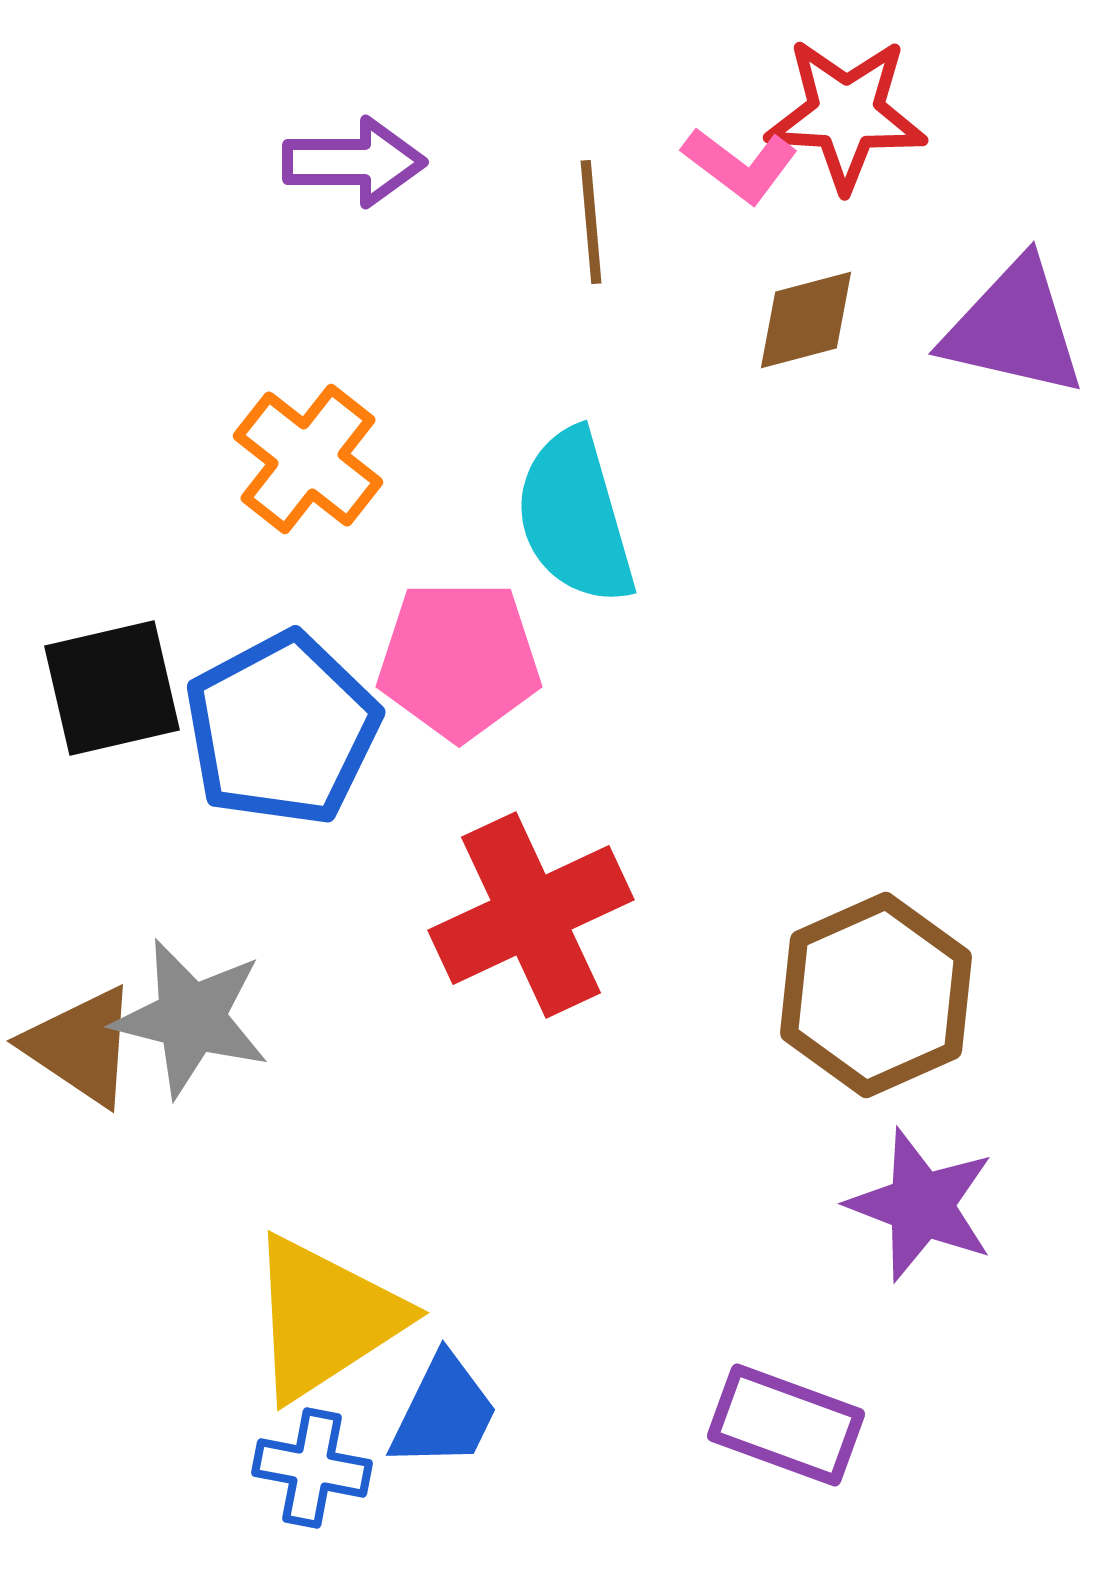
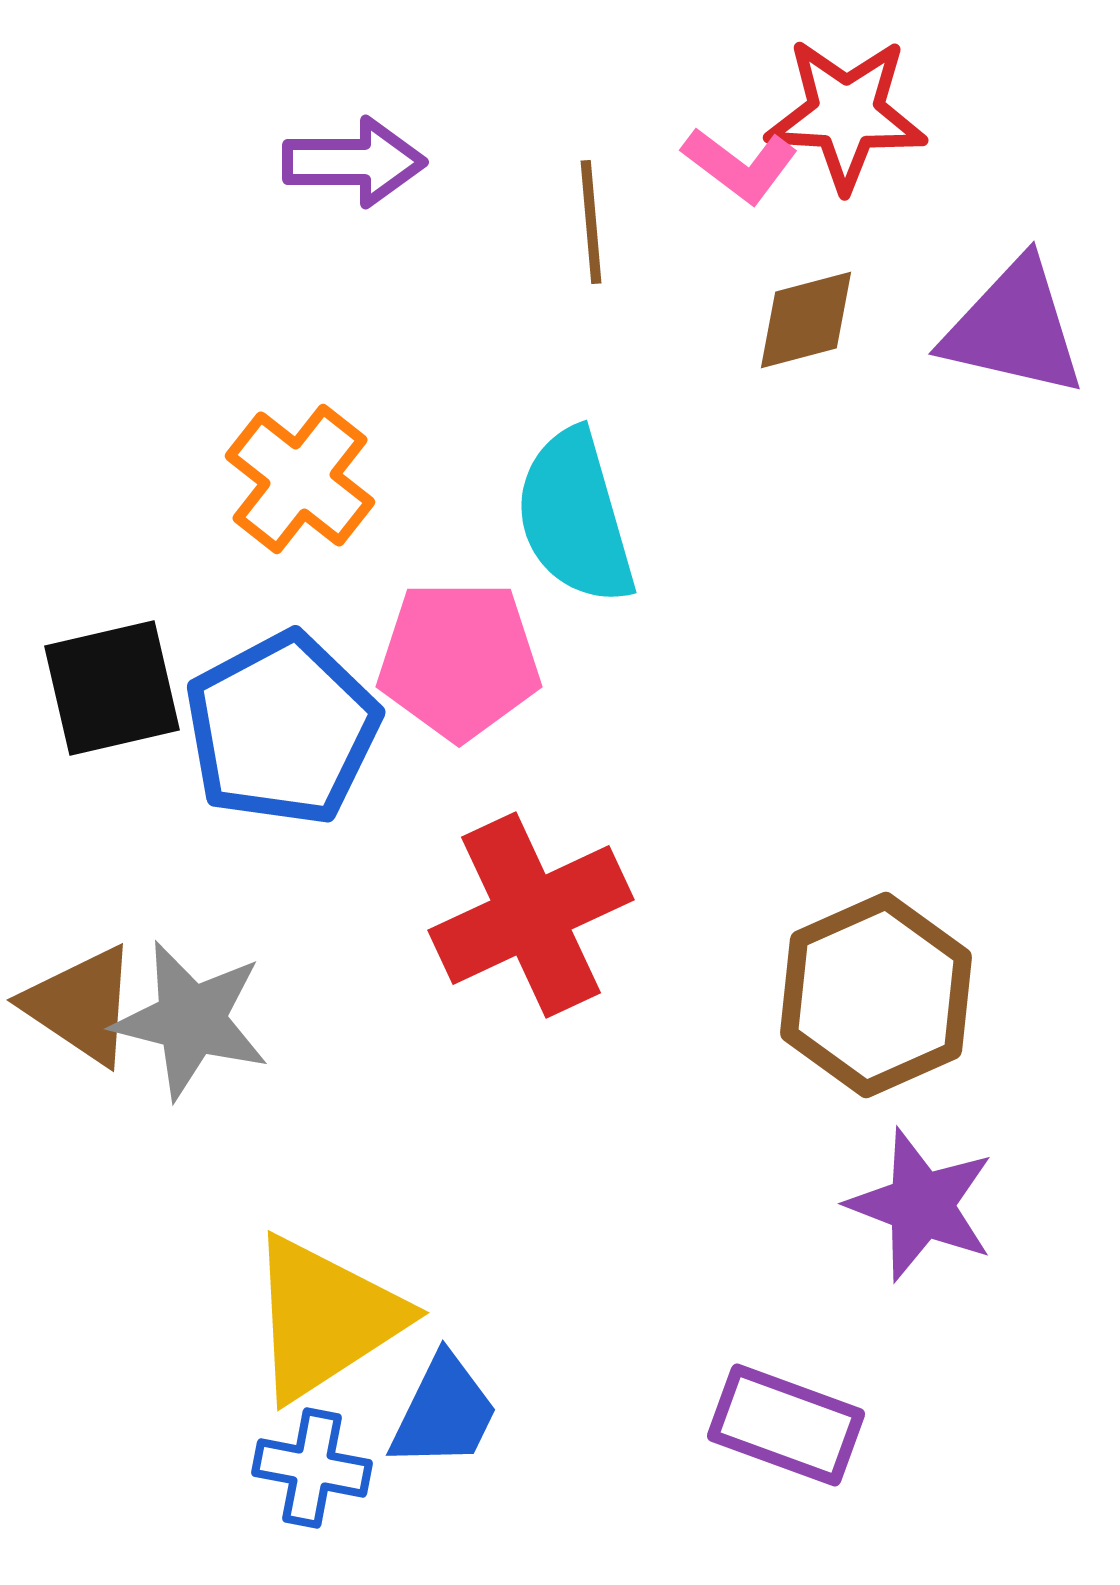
orange cross: moved 8 px left, 20 px down
gray star: moved 2 px down
brown triangle: moved 41 px up
